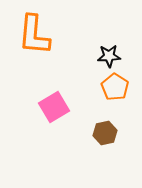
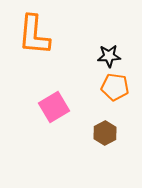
orange pentagon: rotated 24 degrees counterclockwise
brown hexagon: rotated 15 degrees counterclockwise
